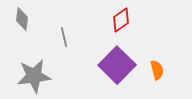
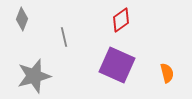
gray diamond: rotated 15 degrees clockwise
purple square: rotated 21 degrees counterclockwise
orange semicircle: moved 10 px right, 3 px down
gray star: rotated 8 degrees counterclockwise
